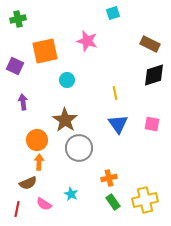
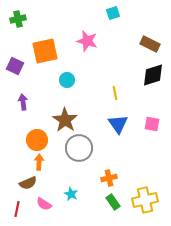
black diamond: moved 1 px left
